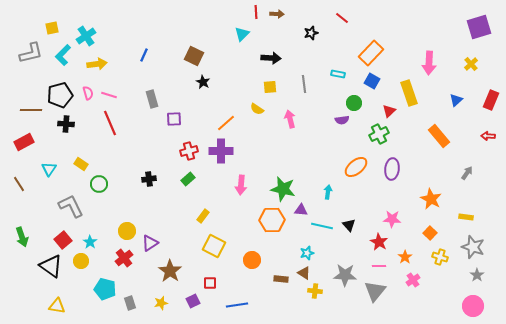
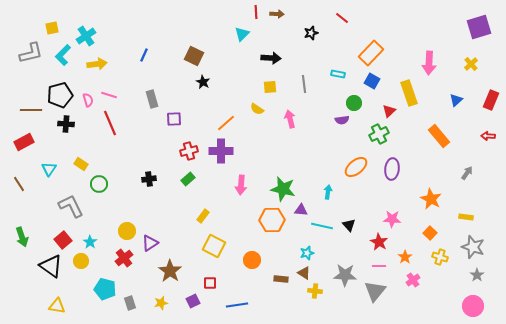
pink semicircle at (88, 93): moved 7 px down
